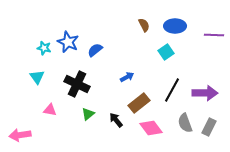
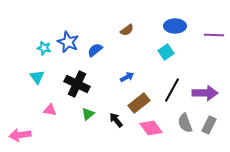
brown semicircle: moved 17 px left, 5 px down; rotated 80 degrees clockwise
gray rectangle: moved 2 px up
